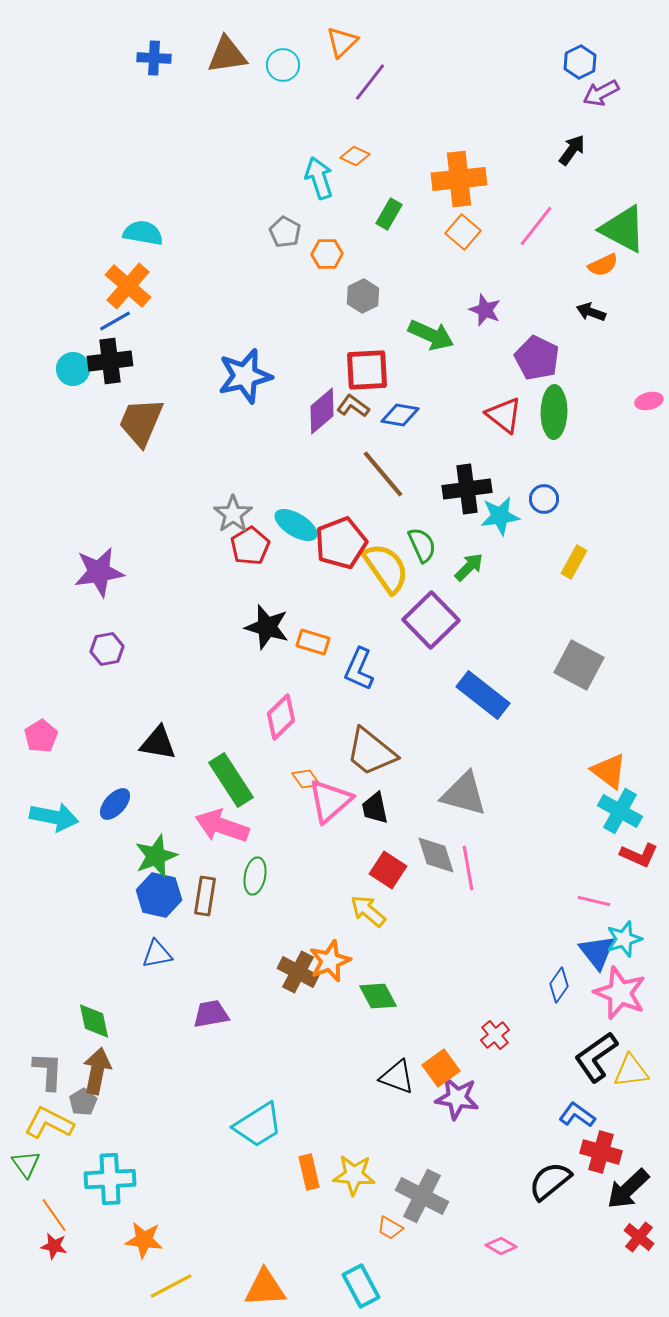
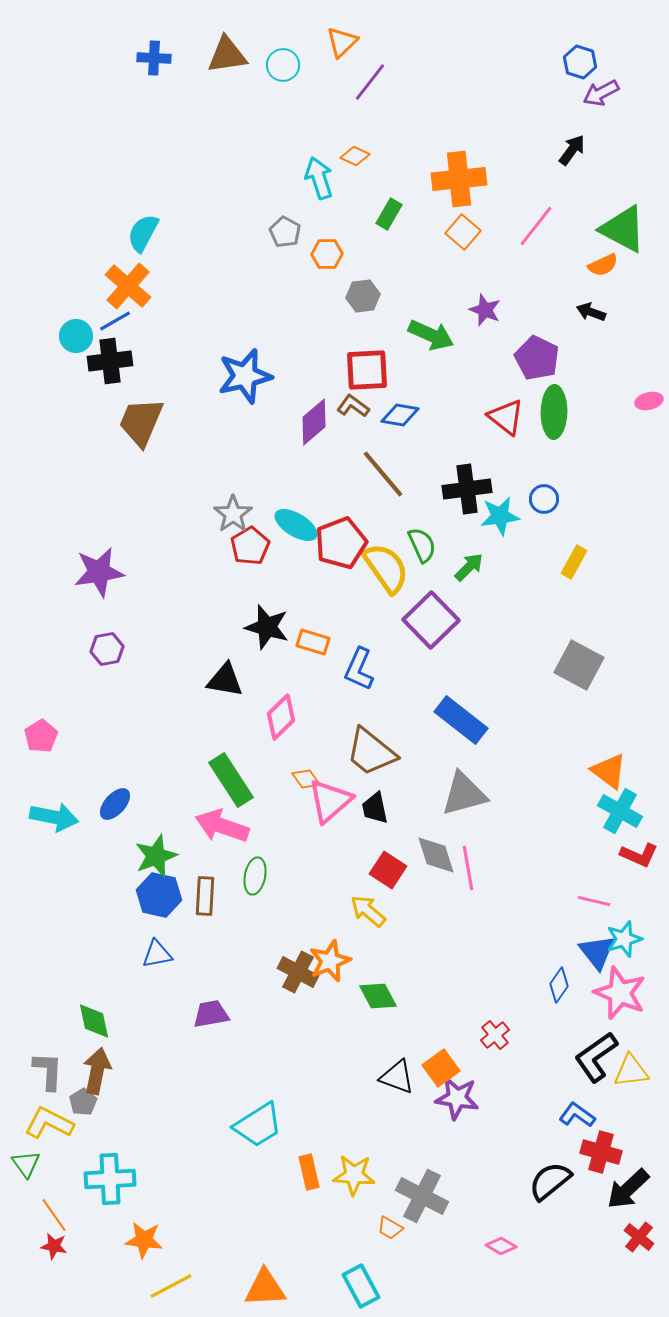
blue hexagon at (580, 62): rotated 16 degrees counterclockwise
cyan semicircle at (143, 233): rotated 72 degrees counterclockwise
gray hexagon at (363, 296): rotated 20 degrees clockwise
cyan circle at (73, 369): moved 3 px right, 33 px up
purple diamond at (322, 411): moved 8 px left, 11 px down
red triangle at (504, 415): moved 2 px right, 2 px down
blue rectangle at (483, 695): moved 22 px left, 25 px down
black triangle at (158, 743): moved 67 px right, 63 px up
gray triangle at (464, 794): rotated 30 degrees counterclockwise
brown rectangle at (205, 896): rotated 6 degrees counterclockwise
